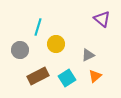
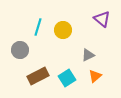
yellow circle: moved 7 px right, 14 px up
